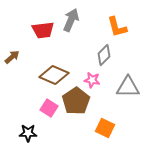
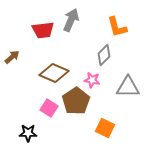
brown diamond: moved 2 px up
